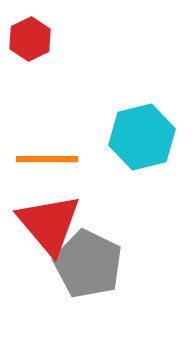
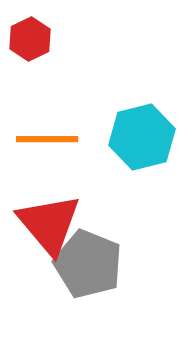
orange line: moved 20 px up
gray pentagon: rotated 4 degrees counterclockwise
